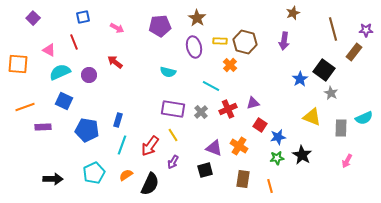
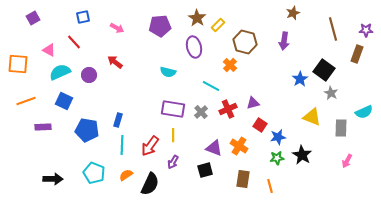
purple square at (33, 18): rotated 16 degrees clockwise
yellow rectangle at (220, 41): moved 2 px left, 16 px up; rotated 48 degrees counterclockwise
red line at (74, 42): rotated 21 degrees counterclockwise
brown rectangle at (354, 52): moved 3 px right, 2 px down; rotated 18 degrees counterclockwise
orange line at (25, 107): moved 1 px right, 6 px up
cyan semicircle at (364, 118): moved 6 px up
yellow line at (173, 135): rotated 32 degrees clockwise
cyan line at (122, 145): rotated 18 degrees counterclockwise
cyan pentagon at (94, 173): rotated 25 degrees counterclockwise
